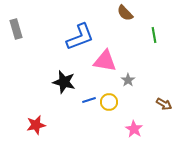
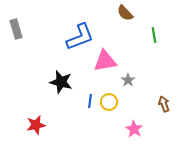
pink triangle: rotated 20 degrees counterclockwise
black star: moved 3 px left
blue line: moved 1 px right, 1 px down; rotated 64 degrees counterclockwise
brown arrow: rotated 140 degrees counterclockwise
